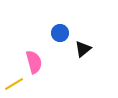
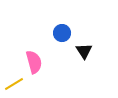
blue circle: moved 2 px right
black triangle: moved 1 px right, 2 px down; rotated 24 degrees counterclockwise
